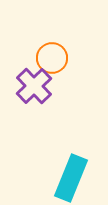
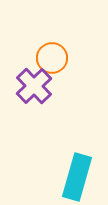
cyan rectangle: moved 6 px right, 1 px up; rotated 6 degrees counterclockwise
